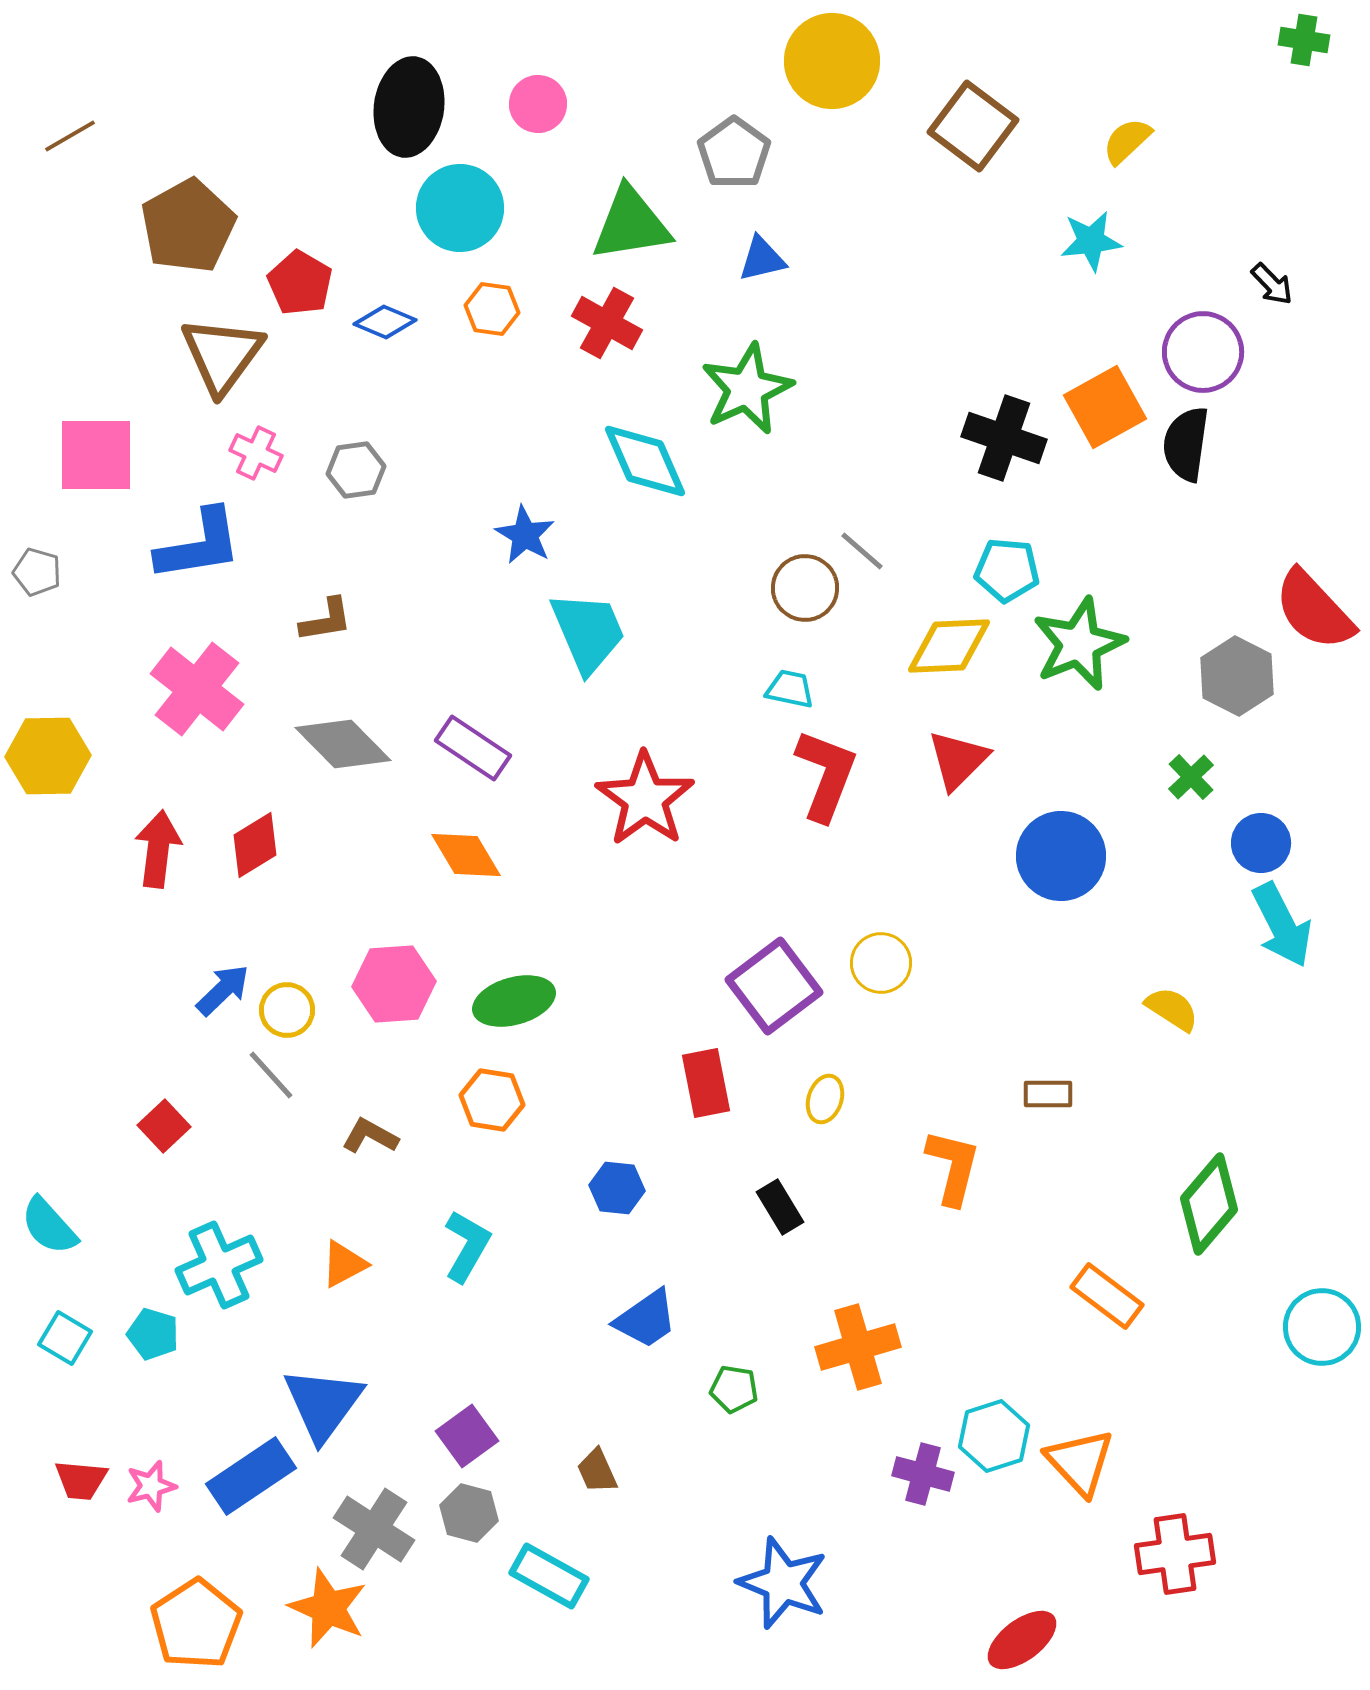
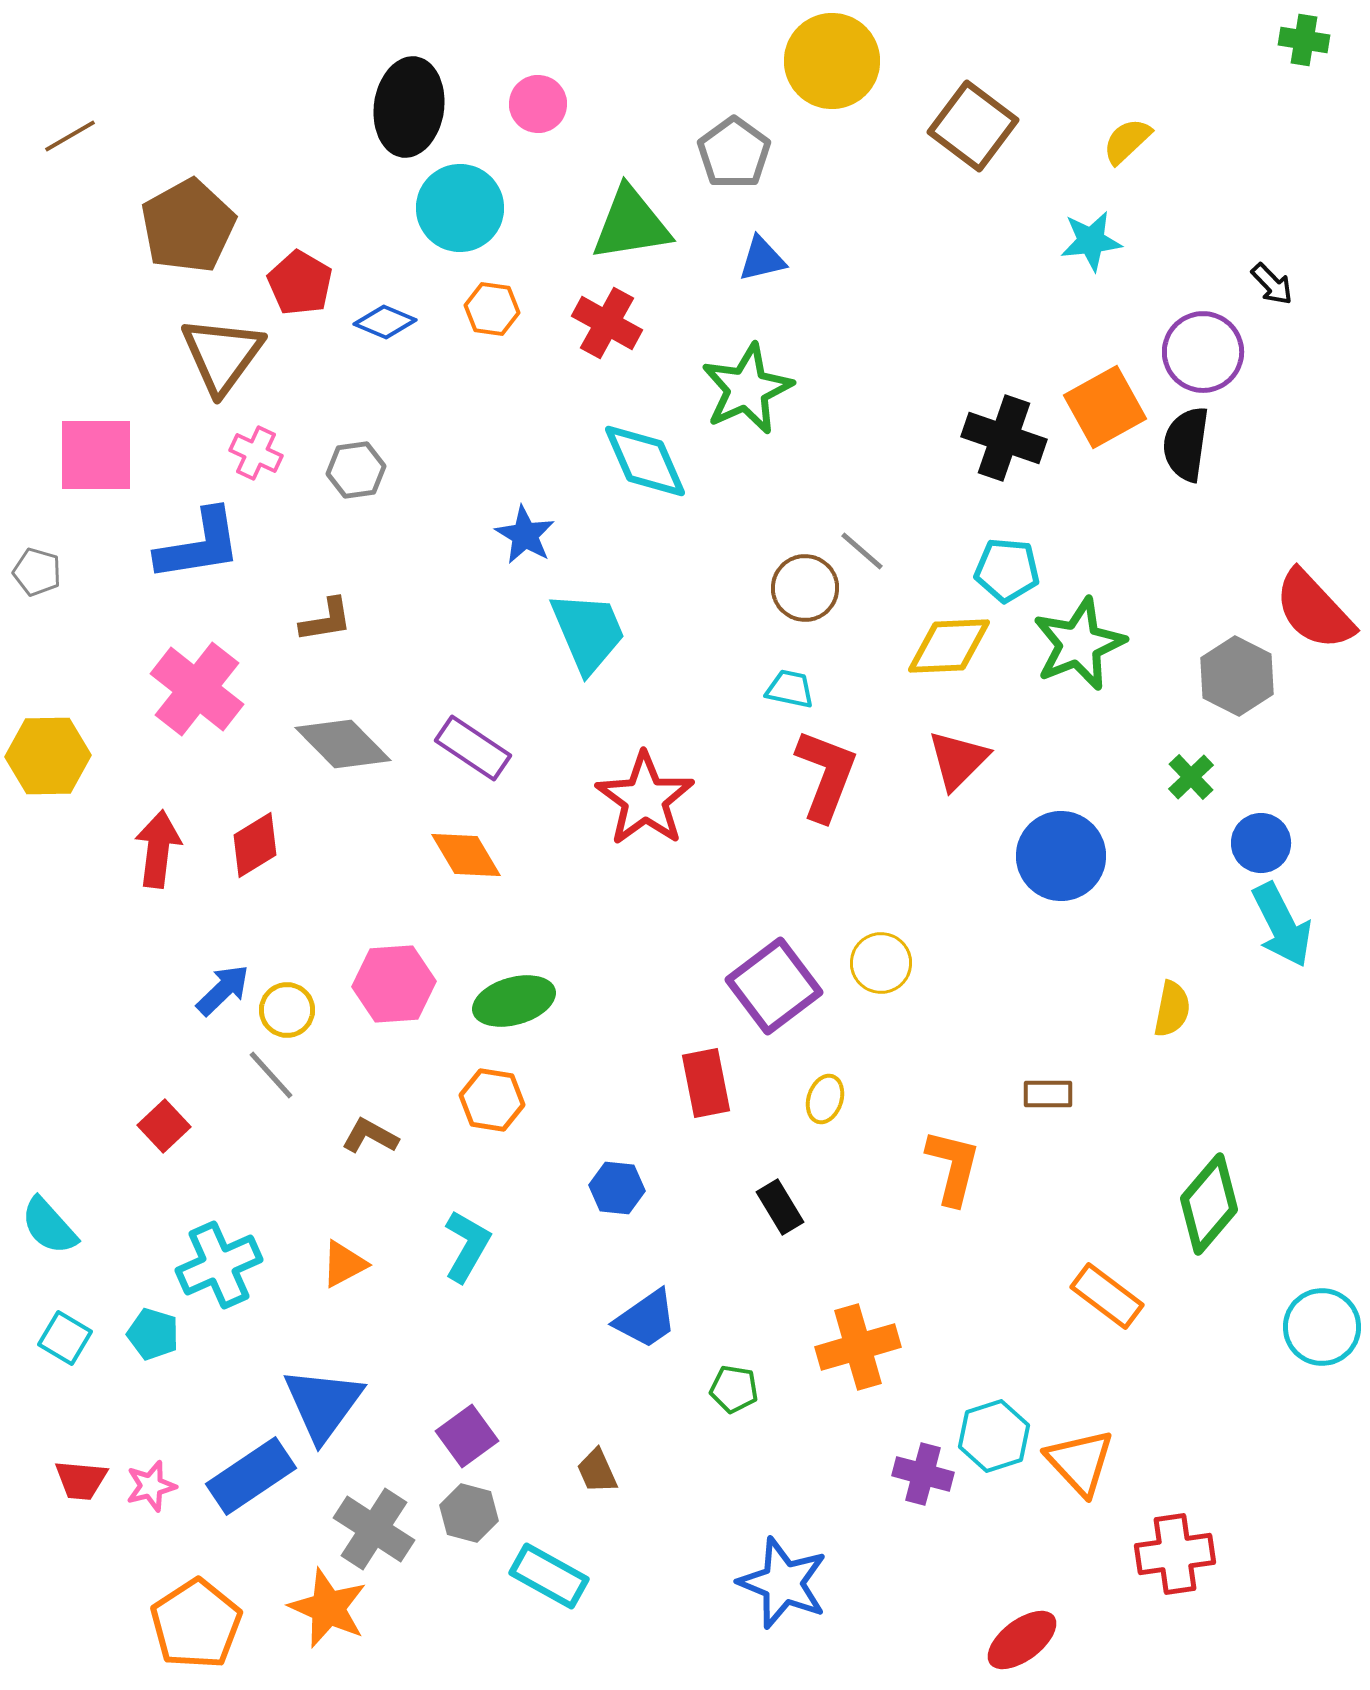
yellow semicircle at (1172, 1009): rotated 68 degrees clockwise
